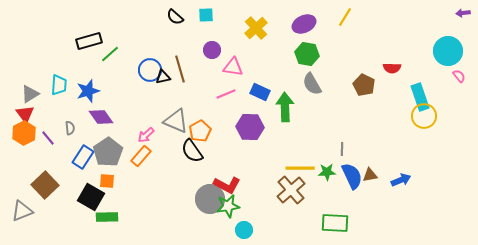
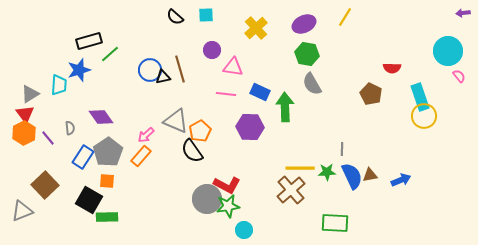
brown pentagon at (364, 85): moved 7 px right, 9 px down
blue star at (88, 91): moved 9 px left, 21 px up
pink line at (226, 94): rotated 30 degrees clockwise
black square at (91, 197): moved 2 px left, 3 px down
gray circle at (210, 199): moved 3 px left
